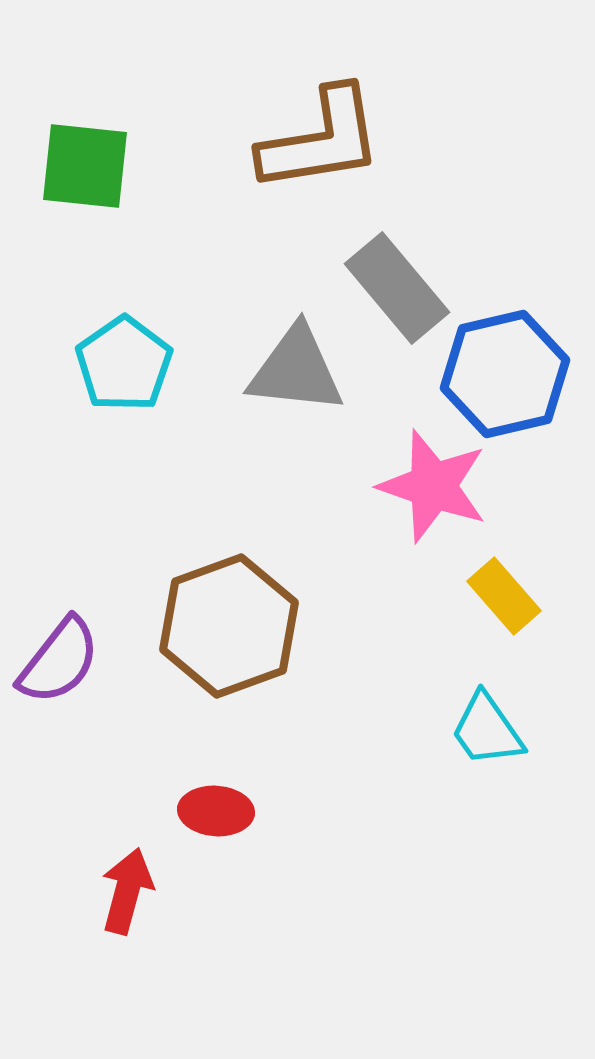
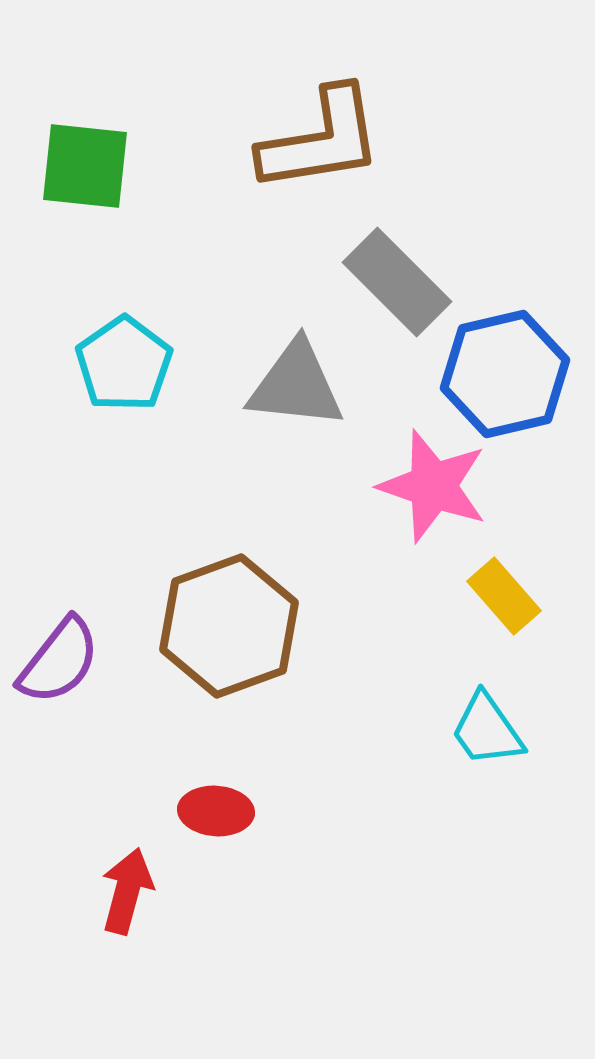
gray rectangle: moved 6 px up; rotated 5 degrees counterclockwise
gray triangle: moved 15 px down
